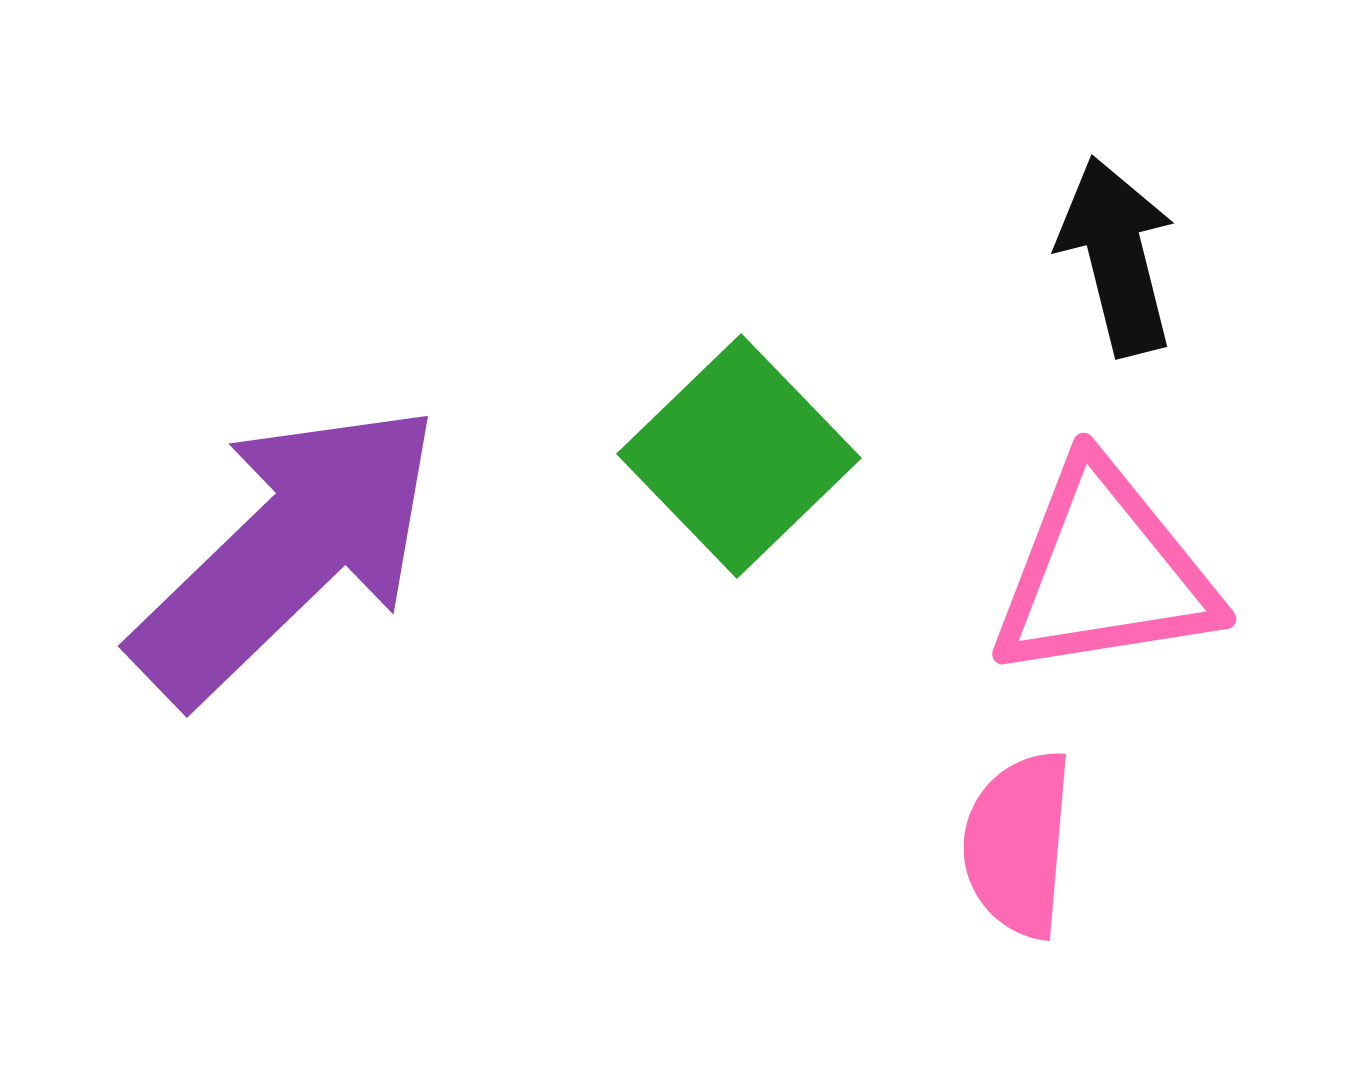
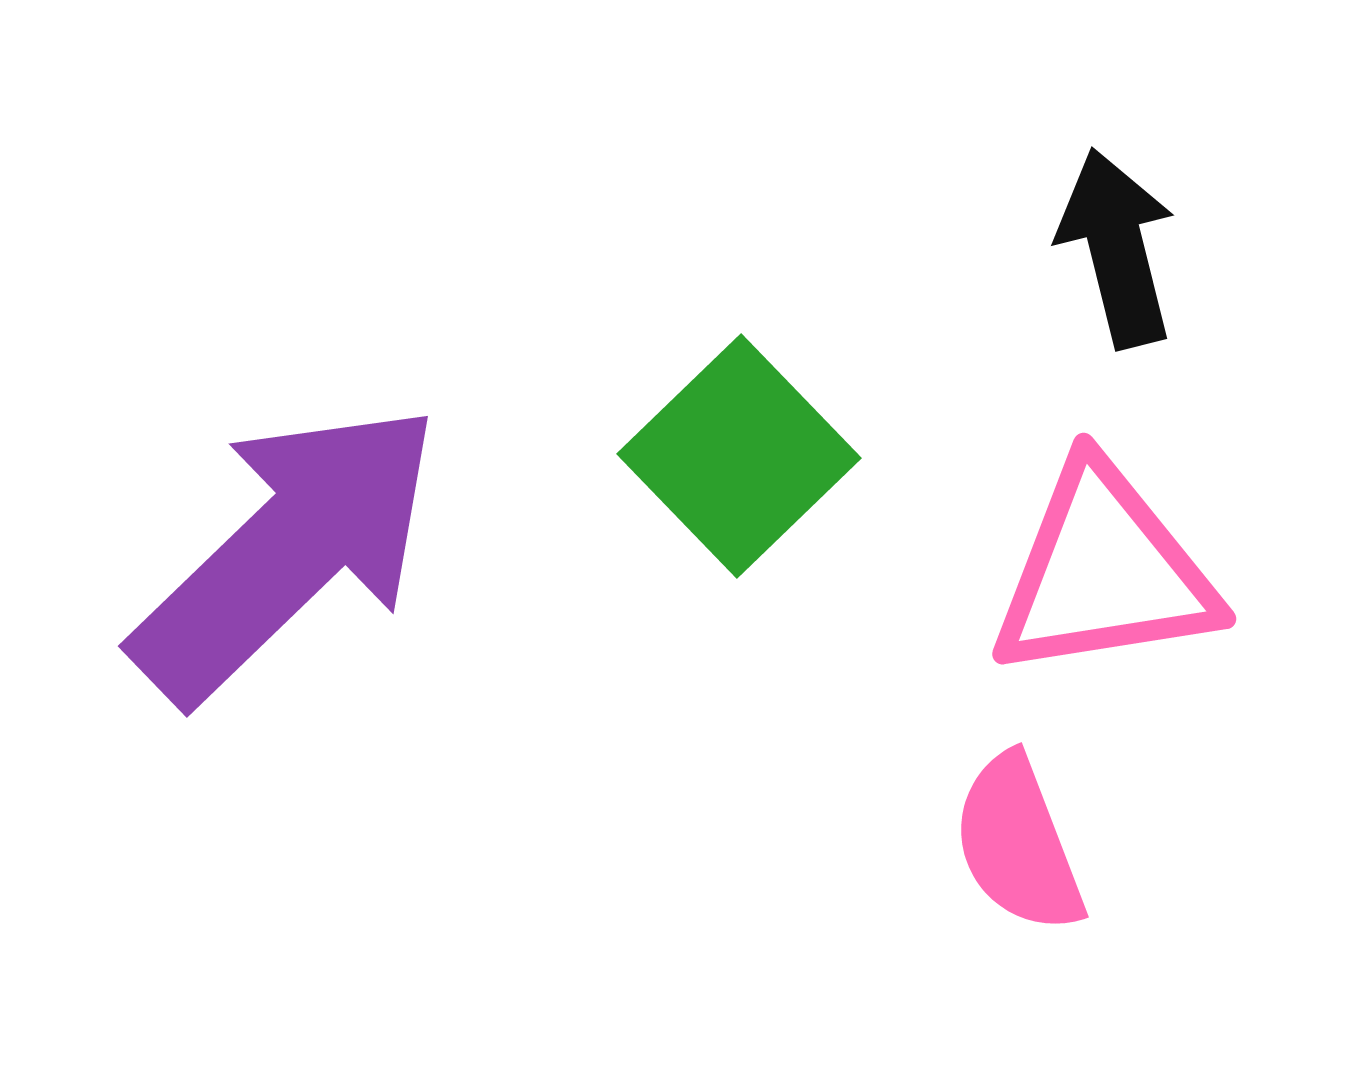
black arrow: moved 8 px up
pink semicircle: rotated 26 degrees counterclockwise
